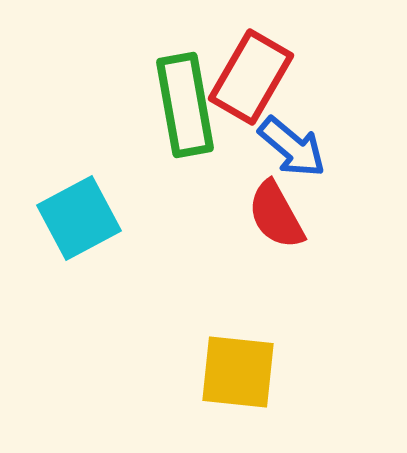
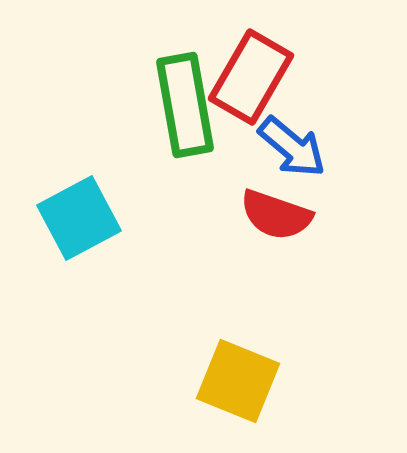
red semicircle: rotated 42 degrees counterclockwise
yellow square: moved 9 px down; rotated 16 degrees clockwise
